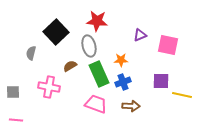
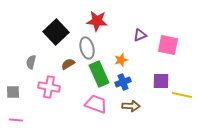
gray ellipse: moved 2 px left, 2 px down
gray semicircle: moved 9 px down
orange star: rotated 16 degrees counterclockwise
brown semicircle: moved 2 px left, 2 px up
